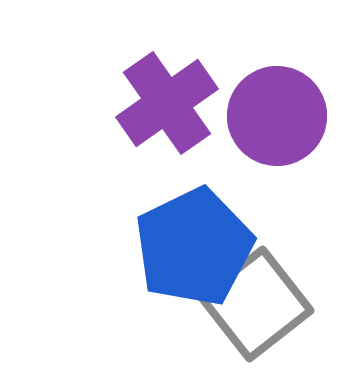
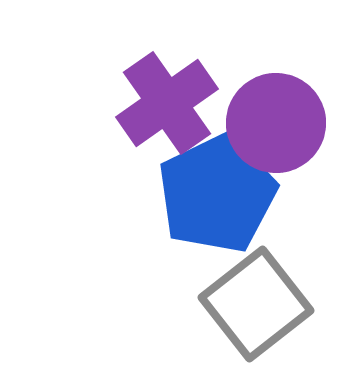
purple circle: moved 1 px left, 7 px down
blue pentagon: moved 23 px right, 53 px up
